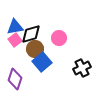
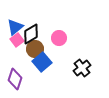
blue triangle: rotated 30 degrees counterclockwise
black diamond: rotated 15 degrees counterclockwise
pink square: moved 2 px right
black cross: rotated 12 degrees counterclockwise
